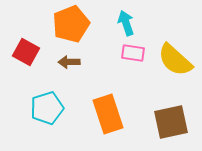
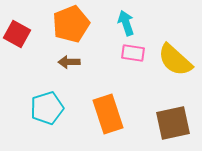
red square: moved 9 px left, 18 px up
brown square: moved 2 px right, 1 px down
